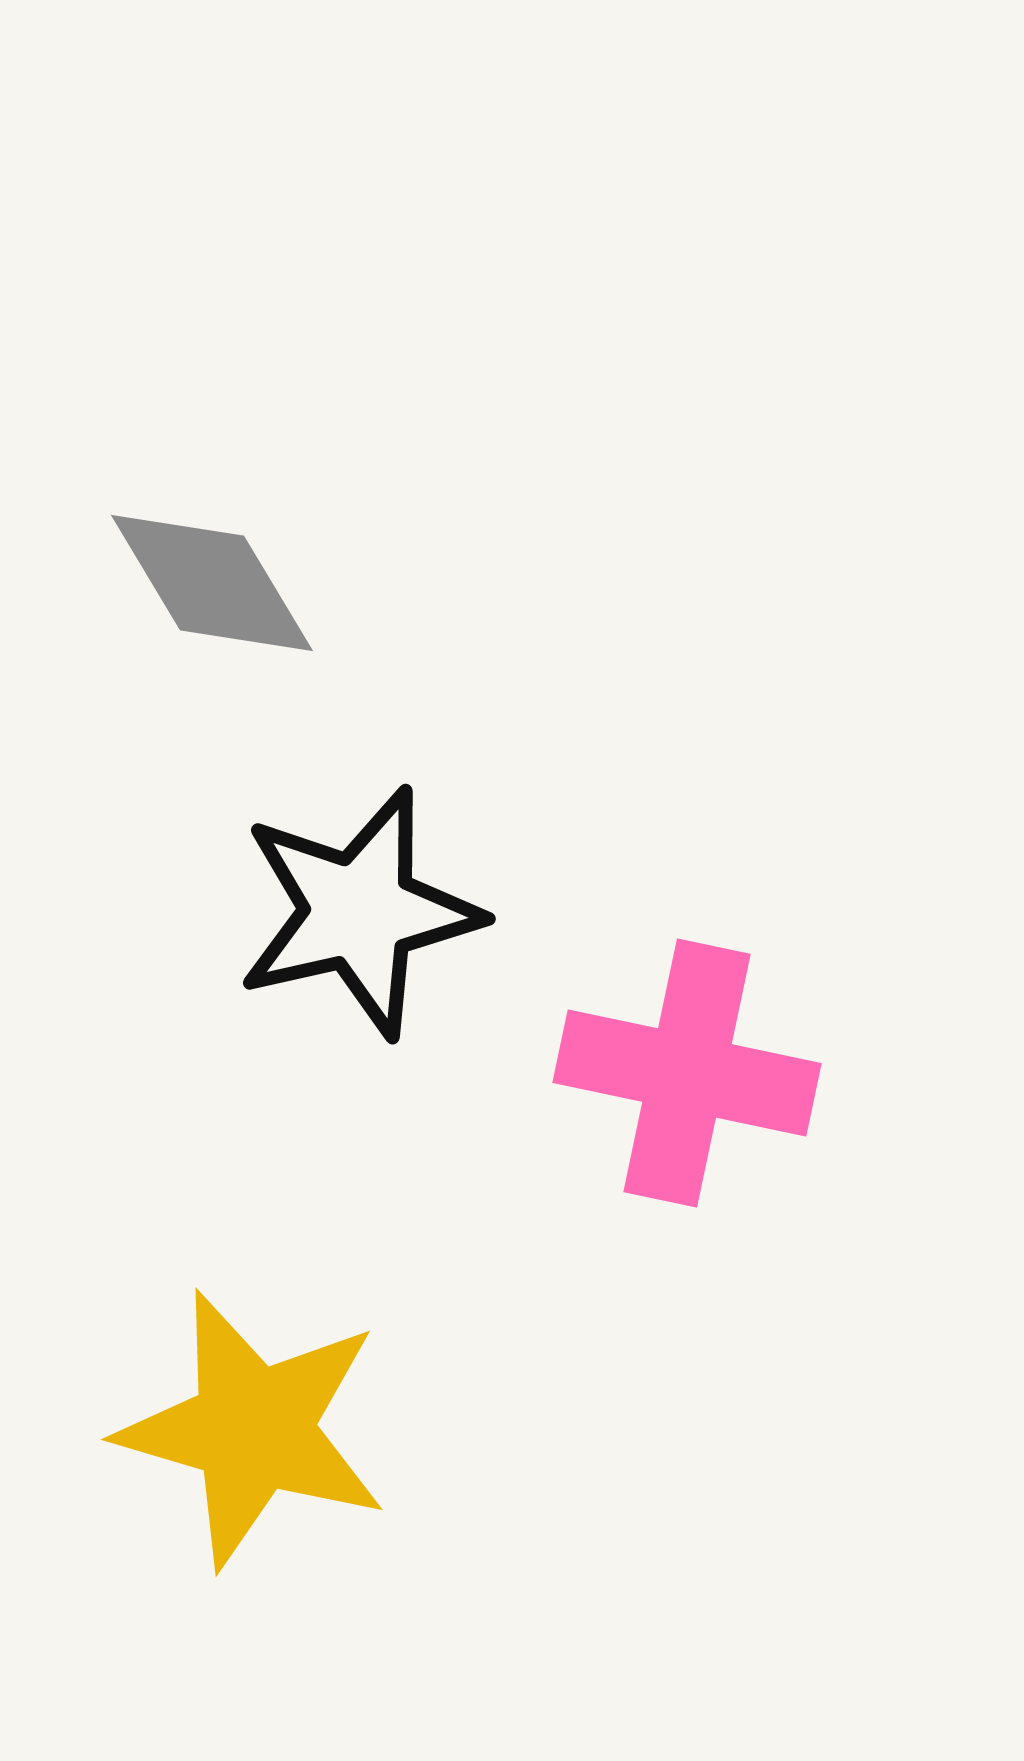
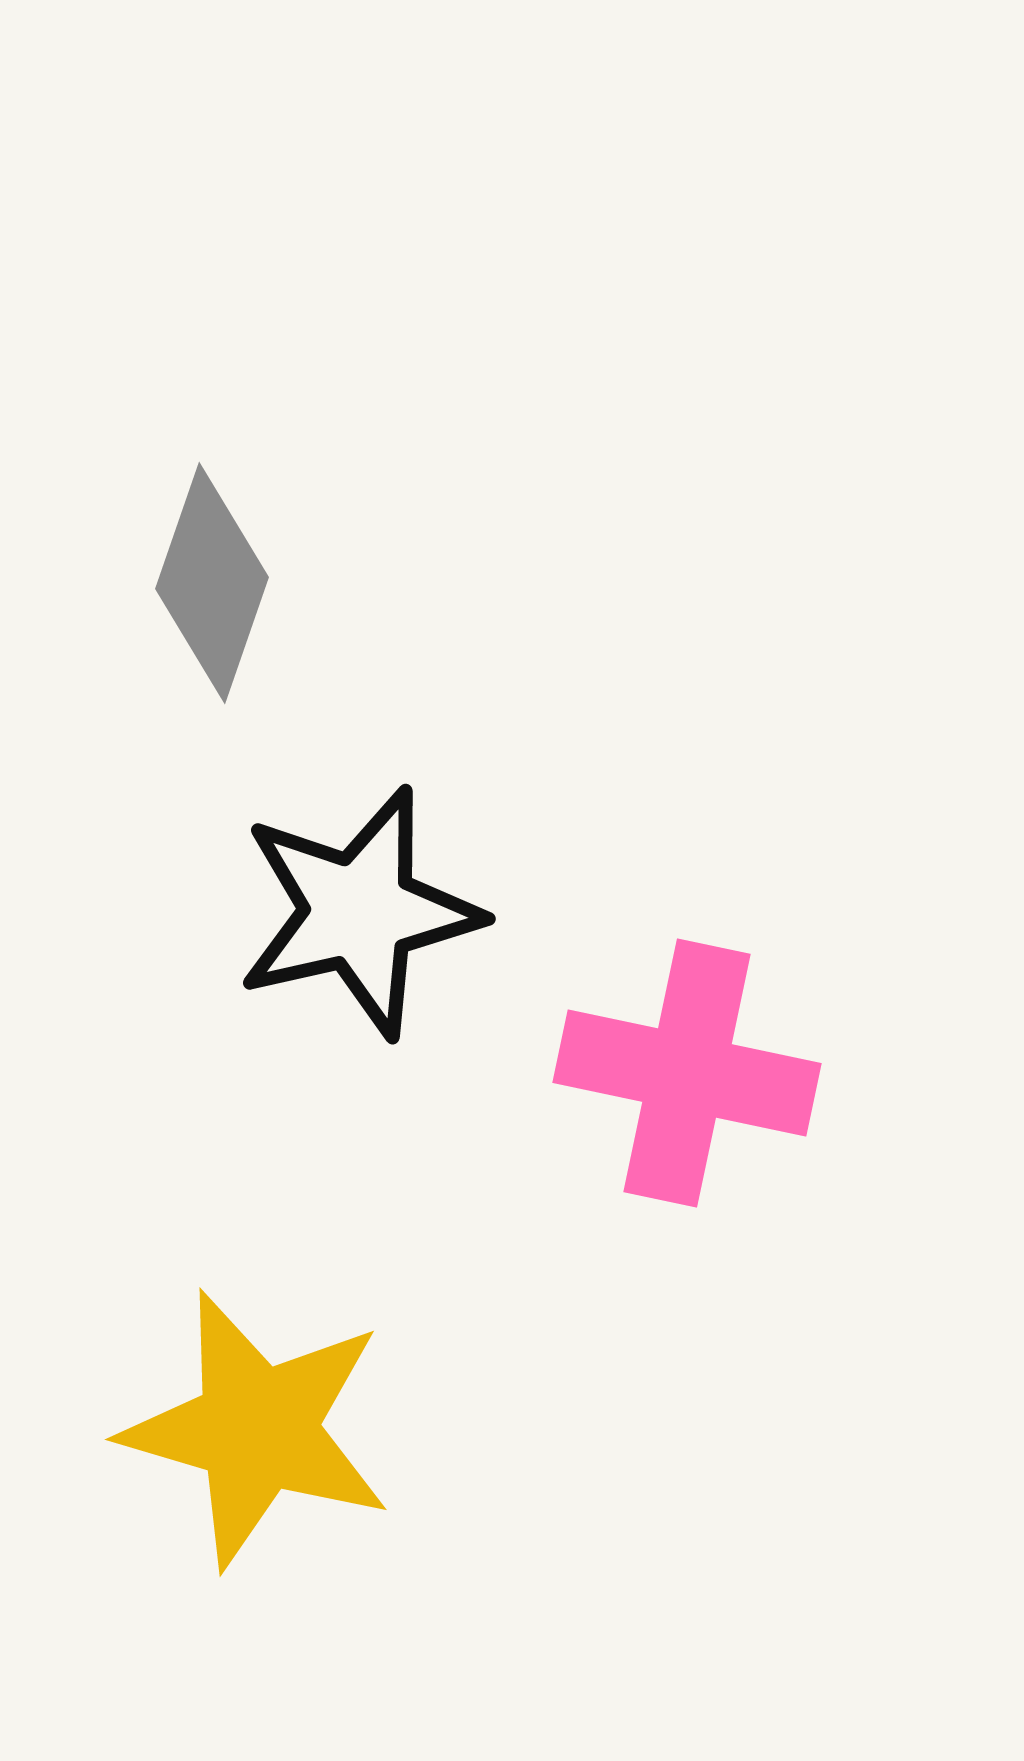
gray diamond: rotated 50 degrees clockwise
yellow star: moved 4 px right
